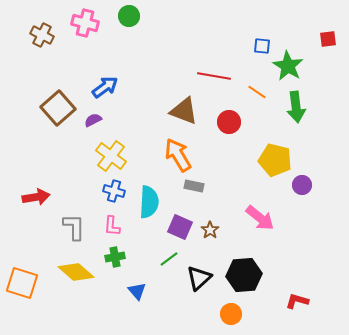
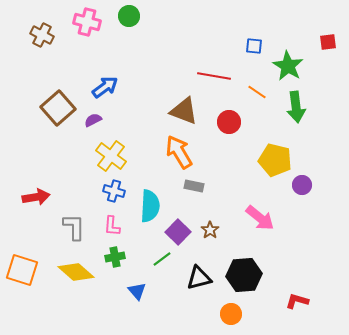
pink cross: moved 2 px right, 1 px up
red square: moved 3 px down
blue square: moved 8 px left
orange arrow: moved 1 px right, 3 px up
cyan semicircle: moved 1 px right, 4 px down
purple square: moved 2 px left, 5 px down; rotated 20 degrees clockwise
green line: moved 7 px left
black triangle: rotated 28 degrees clockwise
orange square: moved 13 px up
